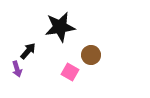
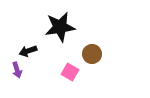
black arrow: rotated 150 degrees counterclockwise
brown circle: moved 1 px right, 1 px up
purple arrow: moved 1 px down
